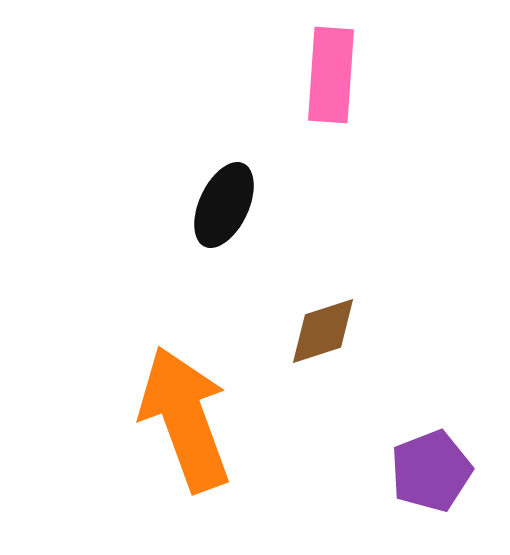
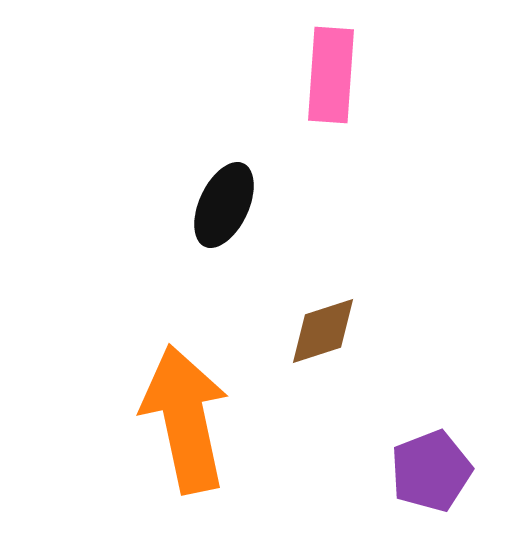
orange arrow: rotated 8 degrees clockwise
